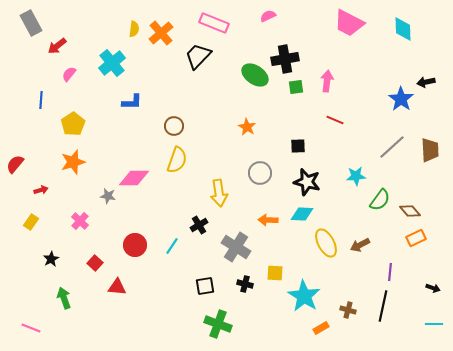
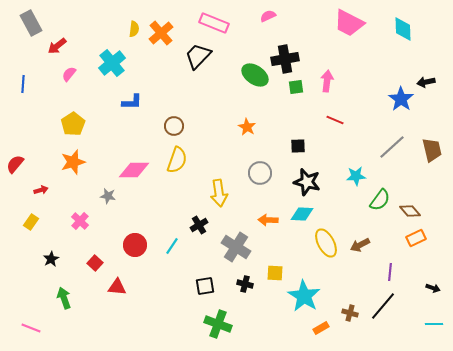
blue line at (41, 100): moved 18 px left, 16 px up
brown trapezoid at (430, 150): moved 2 px right; rotated 10 degrees counterclockwise
pink diamond at (134, 178): moved 8 px up
black line at (383, 306): rotated 28 degrees clockwise
brown cross at (348, 310): moved 2 px right, 3 px down
